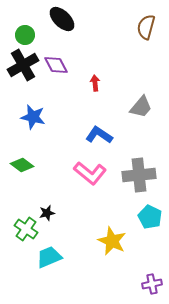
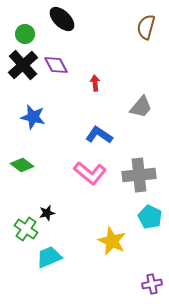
green circle: moved 1 px up
black cross: rotated 12 degrees counterclockwise
